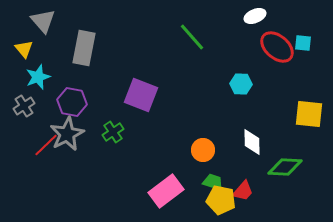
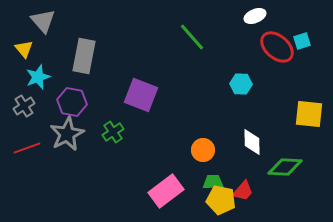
cyan square: moved 1 px left, 2 px up; rotated 24 degrees counterclockwise
gray rectangle: moved 8 px down
red line: moved 19 px left, 3 px down; rotated 24 degrees clockwise
green trapezoid: rotated 20 degrees counterclockwise
